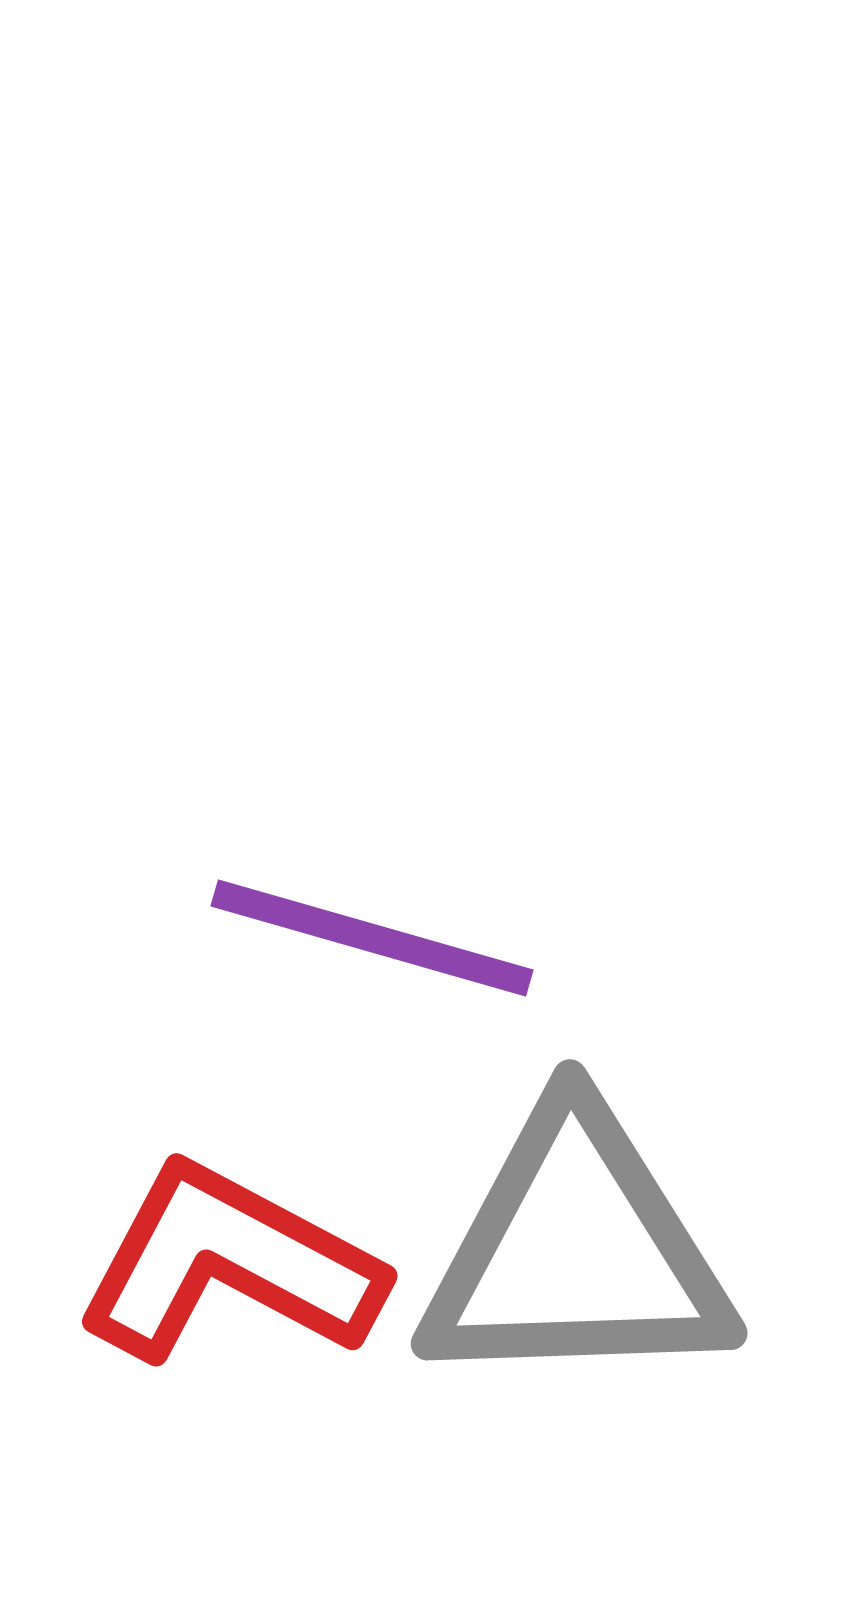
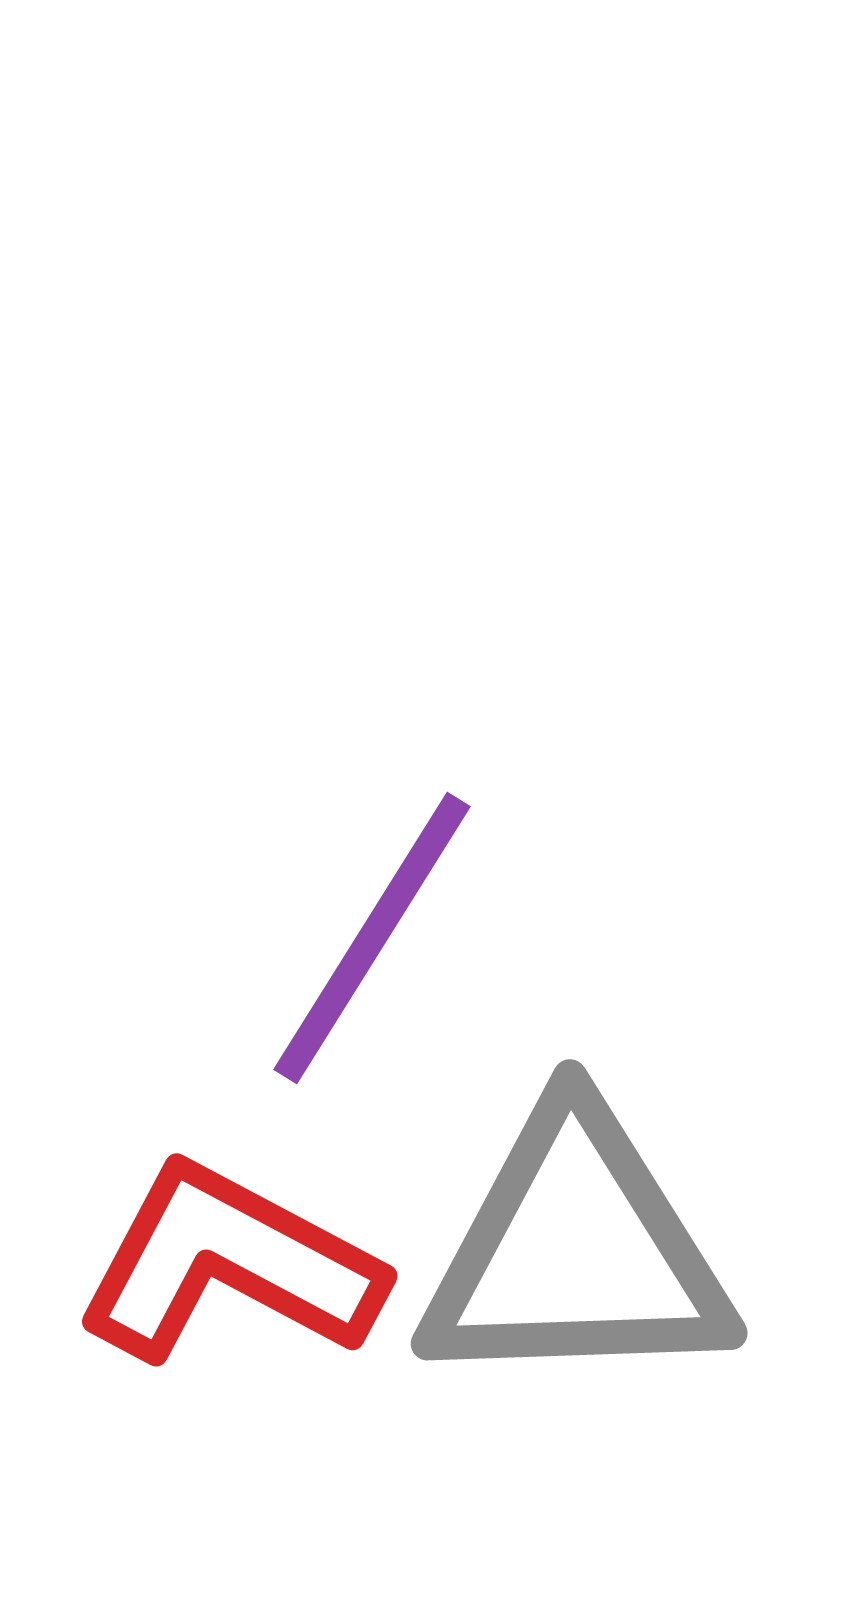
purple line: rotated 74 degrees counterclockwise
